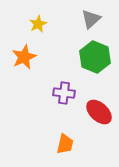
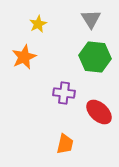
gray triangle: rotated 20 degrees counterclockwise
green hexagon: rotated 16 degrees counterclockwise
